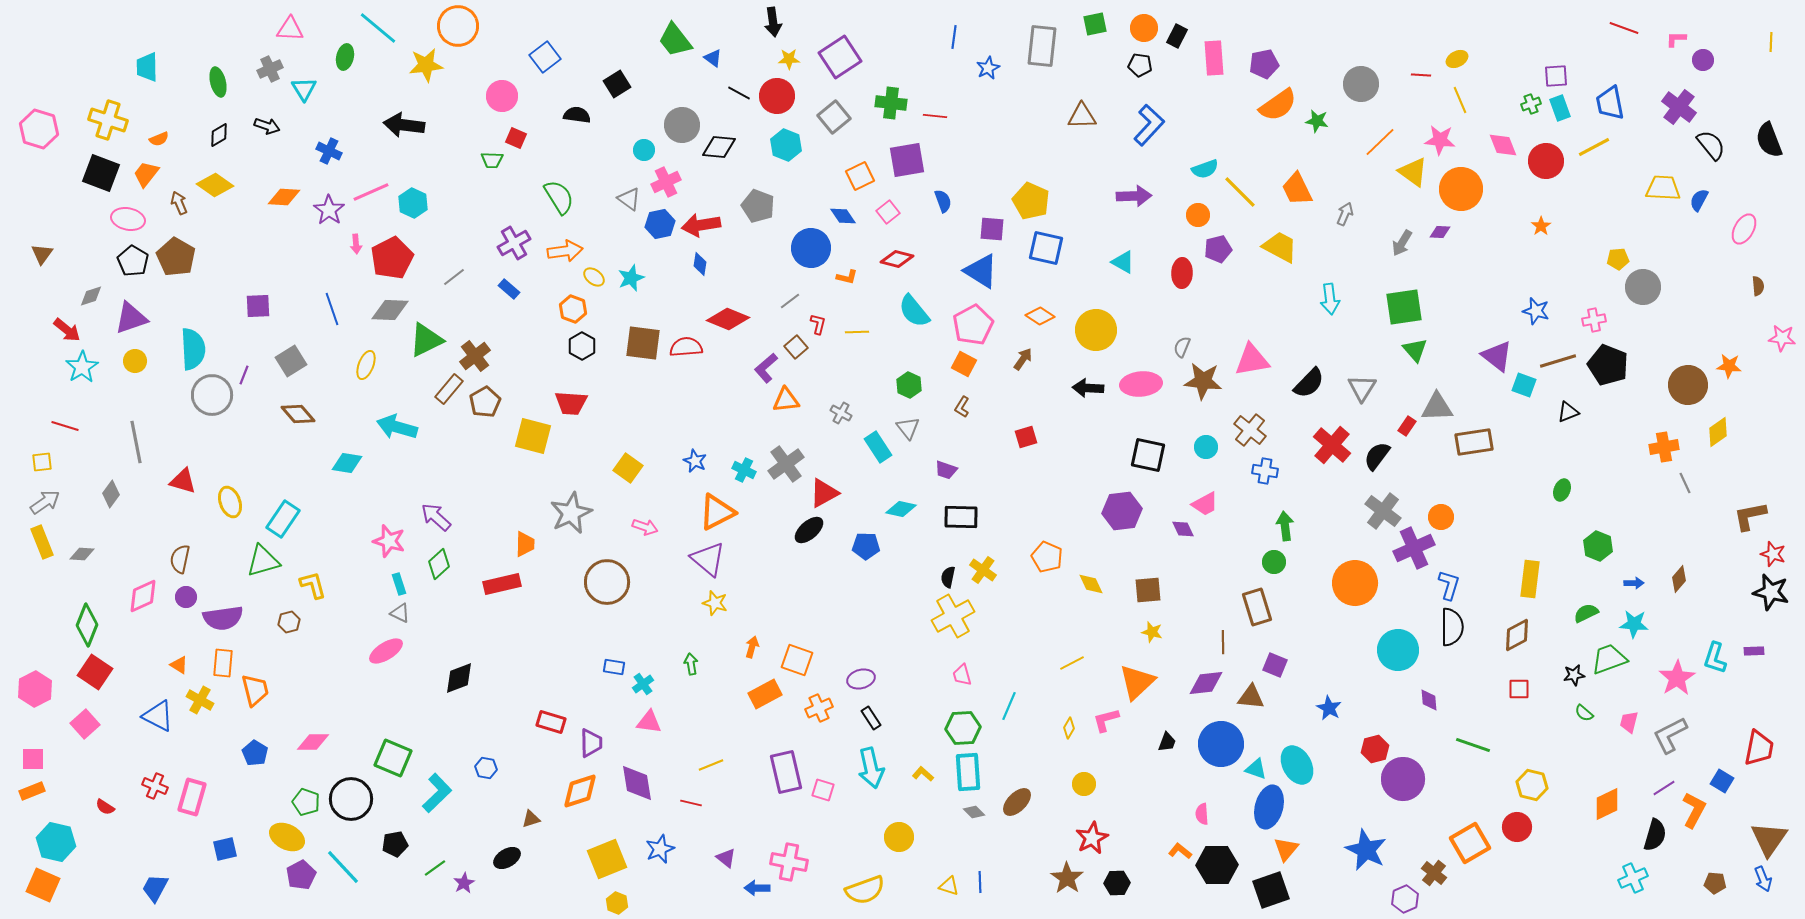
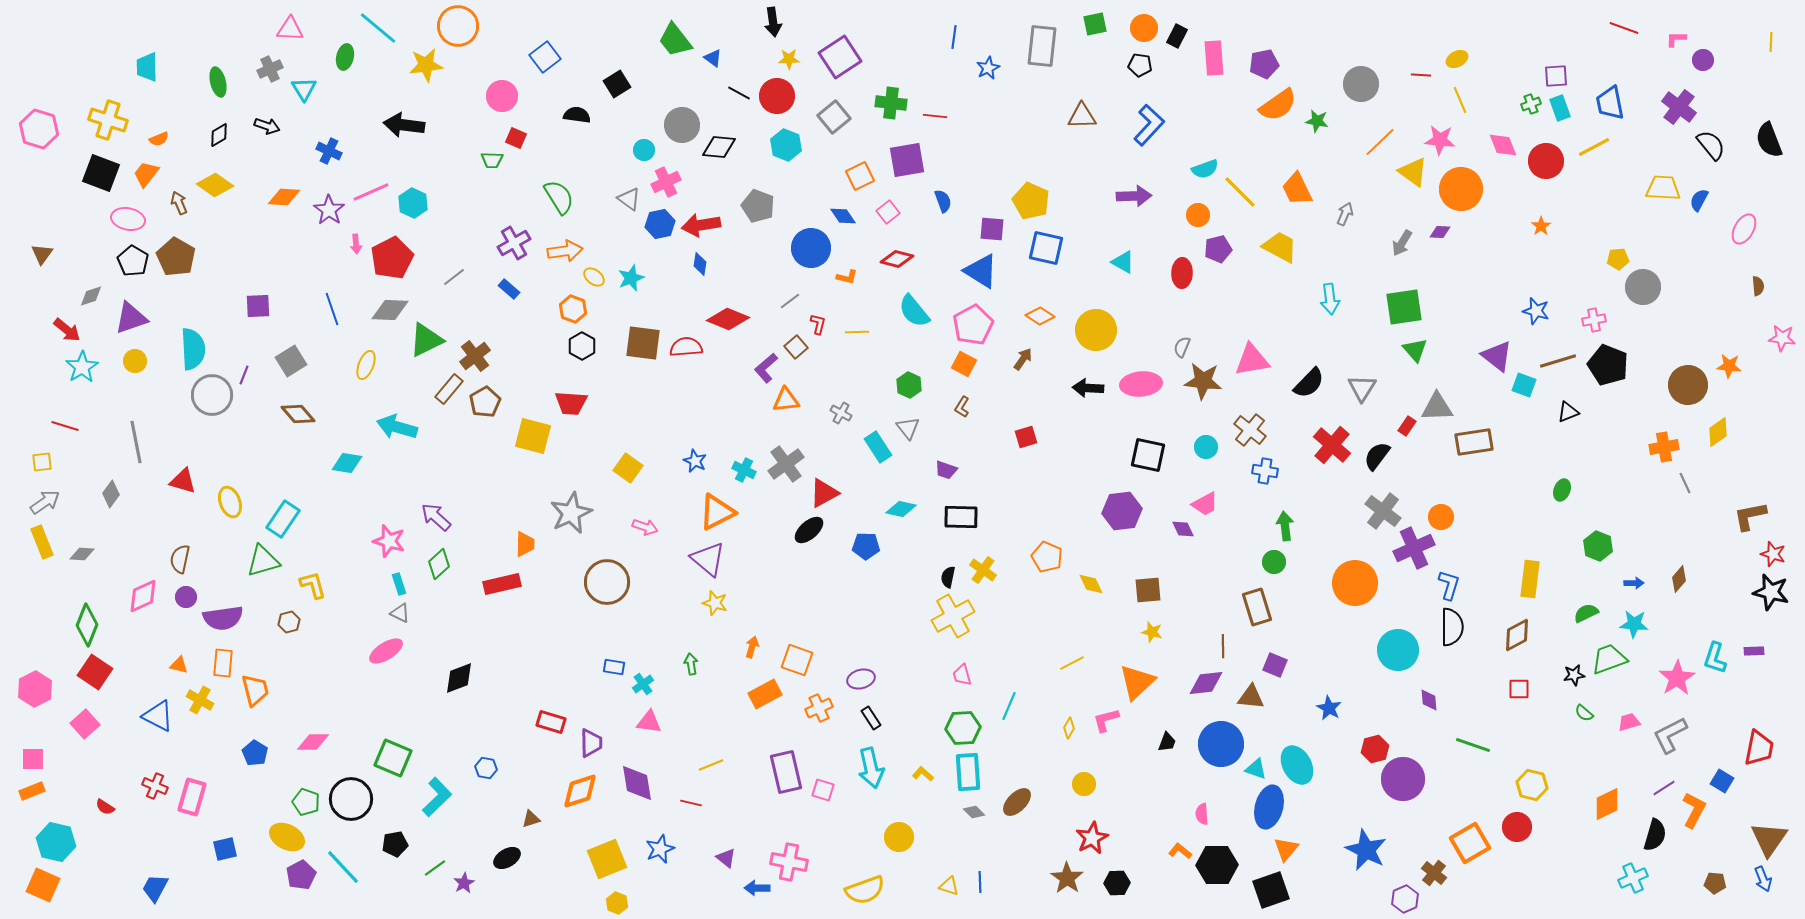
brown line at (1223, 642): moved 4 px down
orange triangle at (179, 665): rotated 18 degrees counterclockwise
pink trapezoid at (1629, 722): rotated 60 degrees clockwise
cyan L-shape at (437, 793): moved 4 px down
